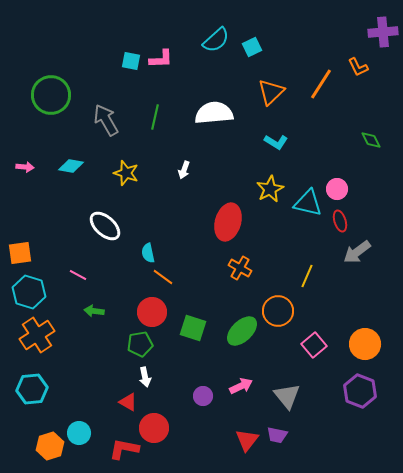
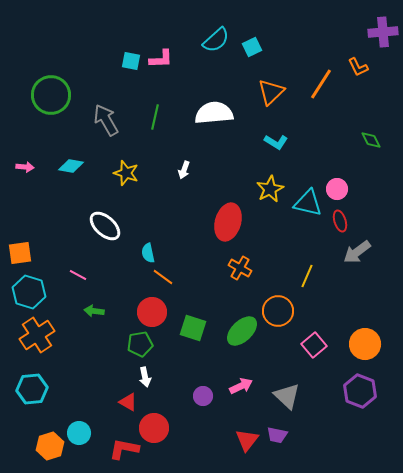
gray triangle at (287, 396): rotated 8 degrees counterclockwise
